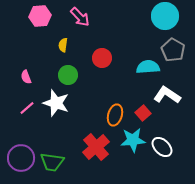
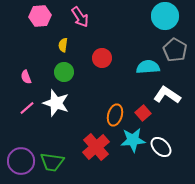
pink arrow: rotated 10 degrees clockwise
gray pentagon: moved 2 px right
green circle: moved 4 px left, 3 px up
white ellipse: moved 1 px left
purple circle: moved 3 px down
